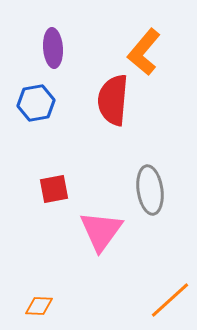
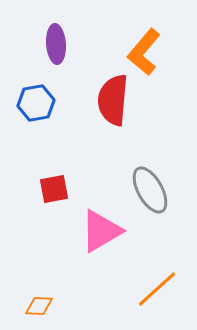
purple ellipse: moved 3 px right, 4 px up
gray ellipse: rotated 21 degrees counterclockwise
pink triangle: rotated 24 degrees clockwise
orange line: moved 13 px left, 11 px up
